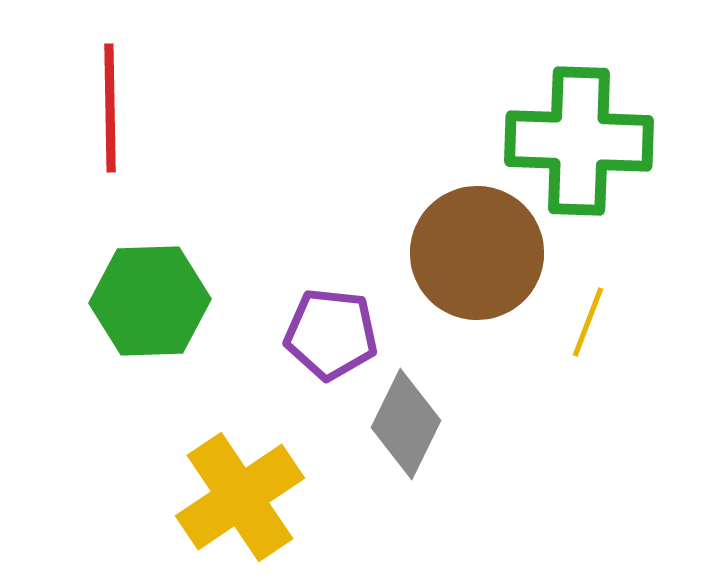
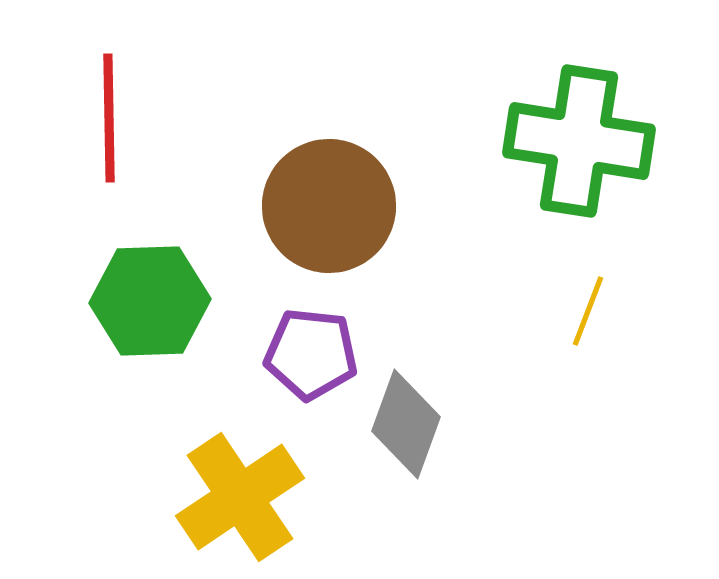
red line: moved 1 px left, 10 px down
green cross: rotated 7 degrees clockwise
brown circle: moved 148 px left, 47 px up
yellow line: moved 11 px up
purple pentagon: moved 20 px left, 20 px down
gray diamond: rotated 6 degrees counterclockwise
